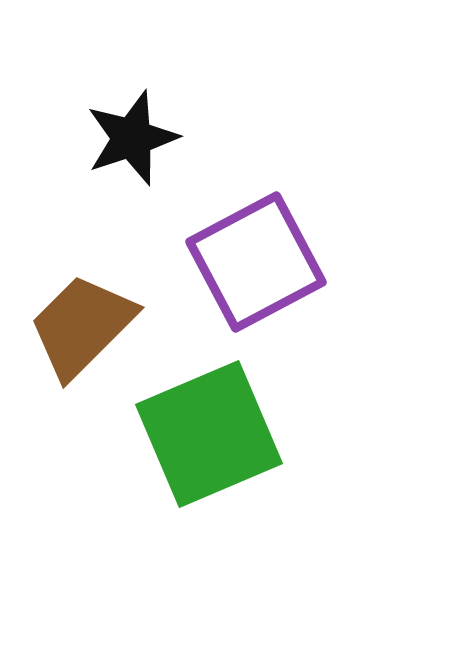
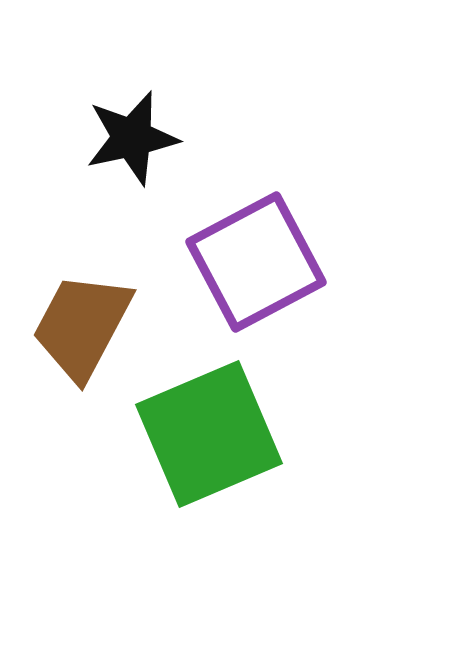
black star: rotated 6 degrees clockwise
brown trapezoid: rotated 17 degrees counterclockwise
